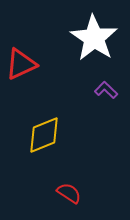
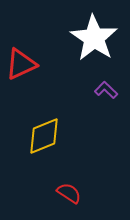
yellow diamond: moved 1 px down
